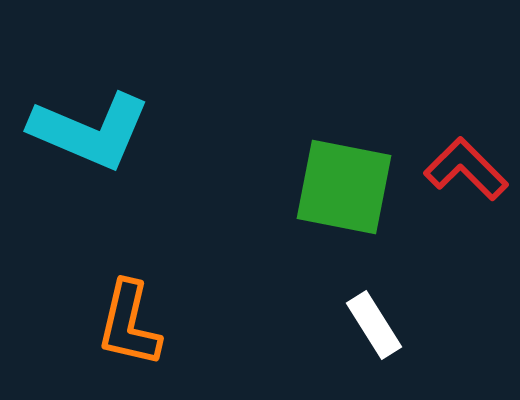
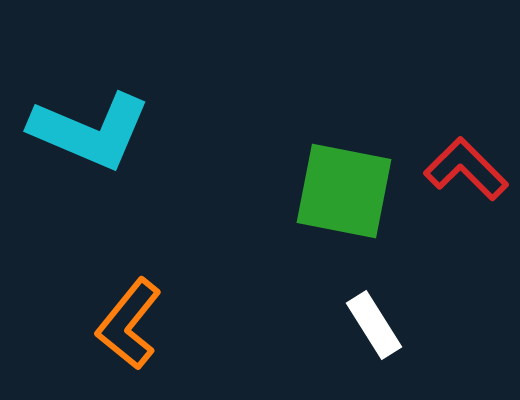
green square: moved 4 px down
orange L-shape: rotated 26 degrees clockwise
